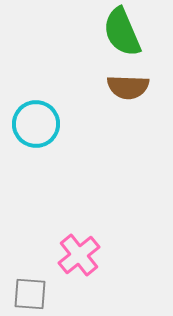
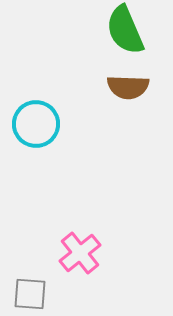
green semicircle: moved 3 px right, 2 px up
pink cross: moved 1 px right, 2 px up
